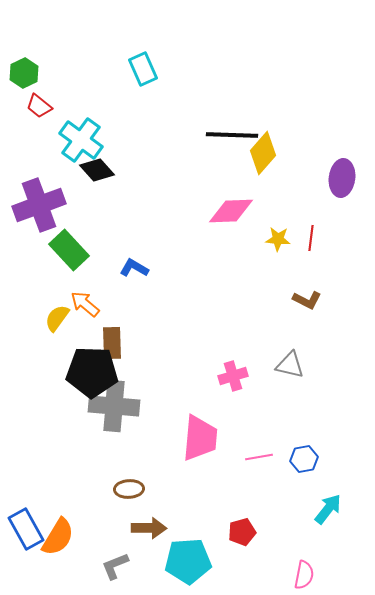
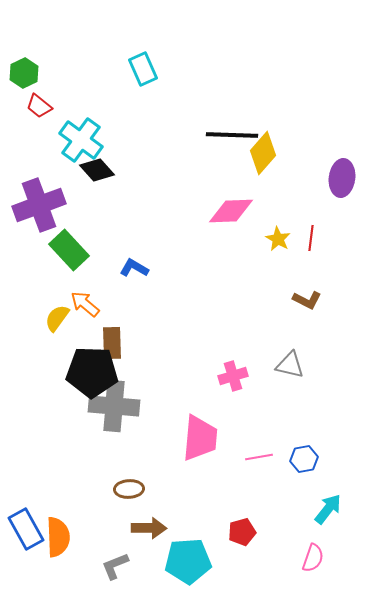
yellow star: rotated 25 degrees clockwise
orange semicircle: rotated 33 degrees counterclockwise
pink semicircle: moved 9 px right, 17 px up; rotated 8 degrees clockwise
